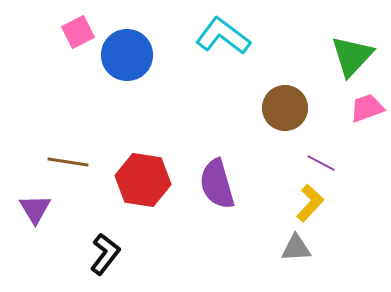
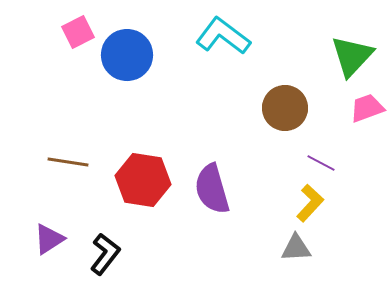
purple semicircle: moved 5 px left, 5 px down
purple triangle: moved 14 px right, 30 px down; rotated 28 degrees clockwise
